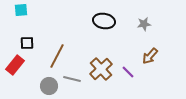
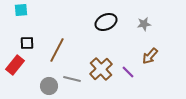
black ellipse: moved 2 px right, 1 px down; rotated 35 degrees counterclockwise
brown line: moved 6 px up
